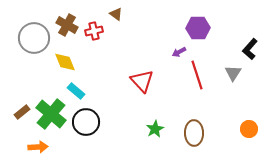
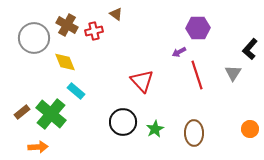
black circle: moved 37 px right
orange circle: moved 1 px right
